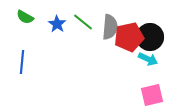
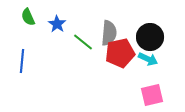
green semicircle: moved 3 px right; rotated 36 degrees clockwise
green line: moved 20 px down
gray semicircle: moved 1 px left, 6 px down
red pentagon: moved 9 px left, 16 px down
blue line: moved 1 px up
